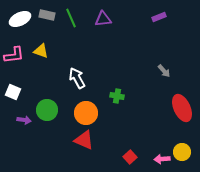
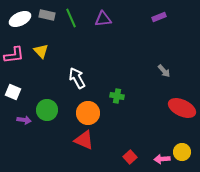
yellow triangle: rotated 28 degrees clockwise
red ellipse: rotated 40 degrees counterclockwise
orange circle: moved 2 px right
